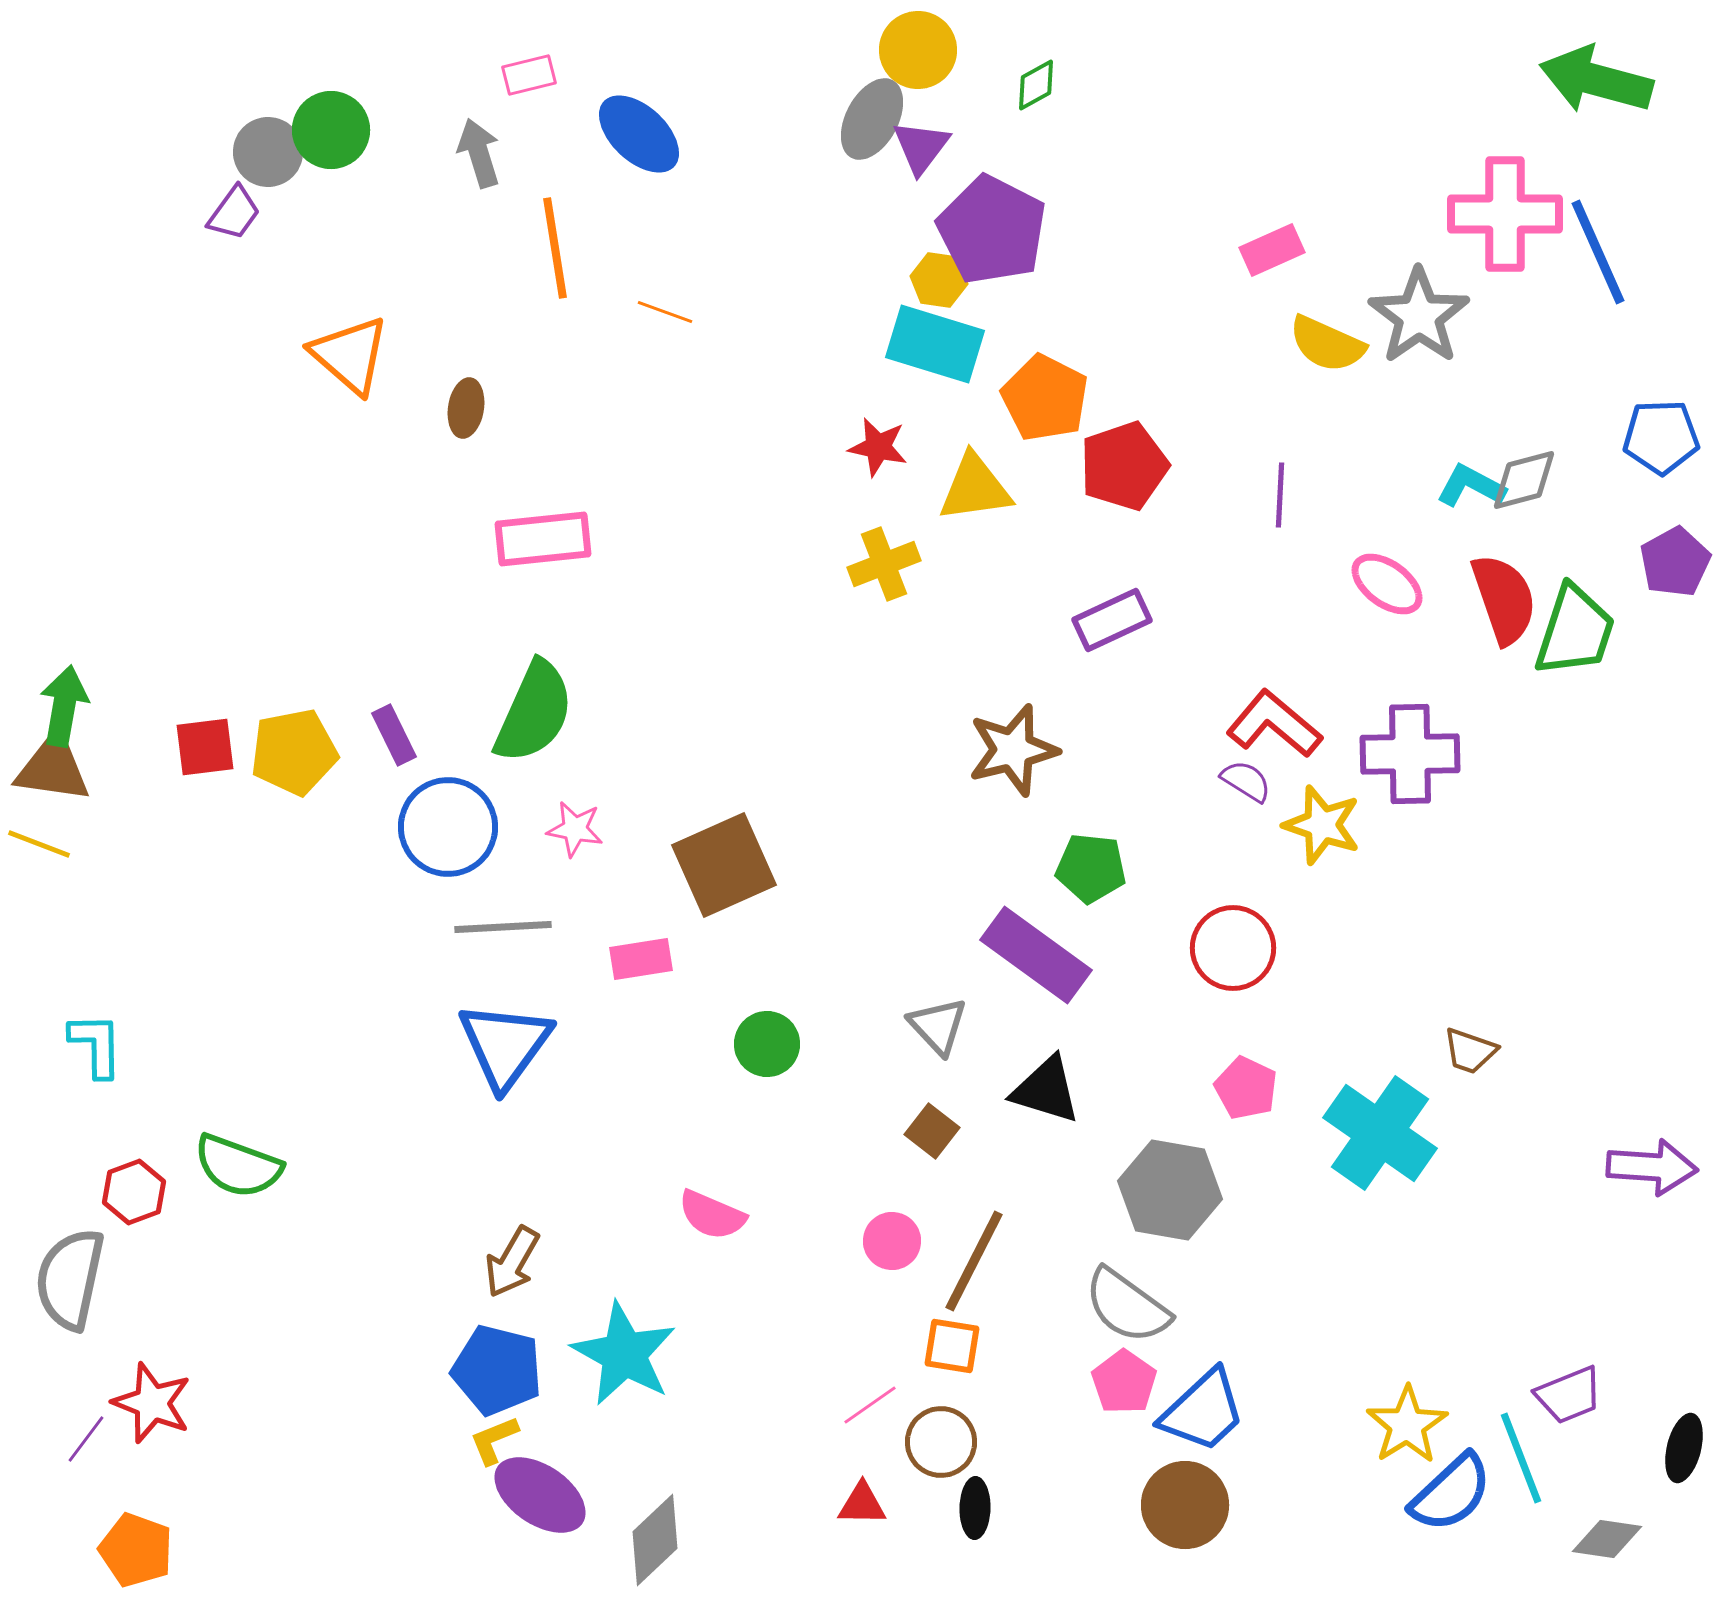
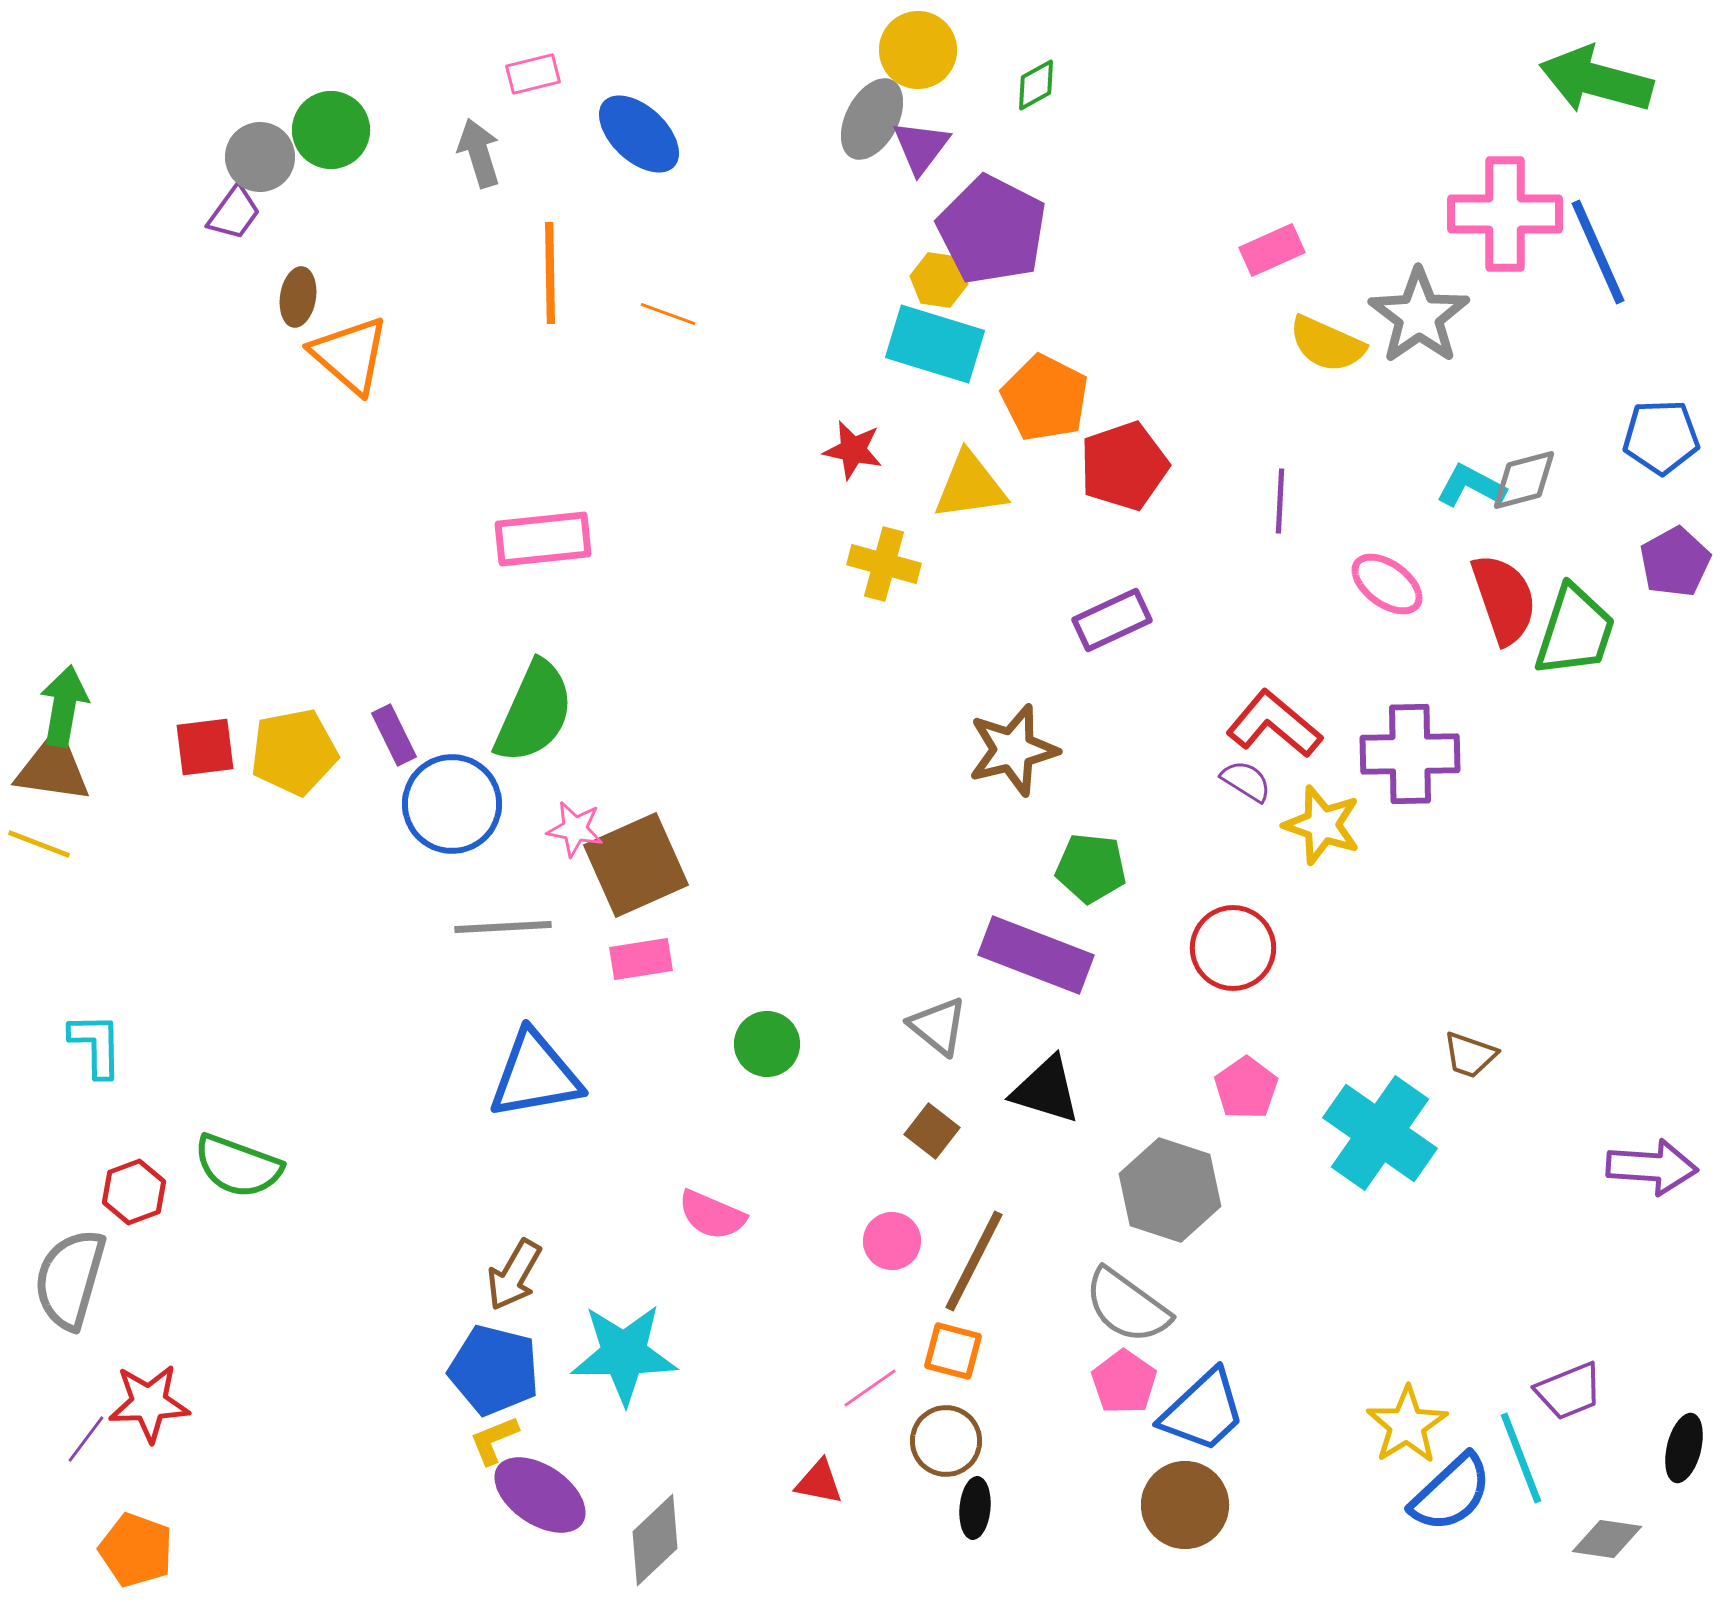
pink rectangle at (529, 75): moved 4 px right, 1 px up
gray circle at (268, 152): moved 8 px left, 5 px down
orange line at (555, 248): moved 5 px left, 25 px down; rotated 8 degrees clockwise
orange line at (665, 312): moved 3 px right, 2 px down
brown ellipse at (466, 408): moved 168 px left, 111 px up
red star at (878, 447): moved 25 px left, 3 px down
yellow triangle at (975, 488): moved 5 px left, 2 px up
purple line at (1280, 495): moved 6 px down
yellow cross at (884, 564): rotated 36 degrees clockwise
blue circle at (448, 827): moved 4 px right, 23 px up
brown square at (724, 865): moved 88 px left
purple rectangle at (1036, 955): rotated 15 degrees counterclockwise
gray triangle at (938, 1026): rotated 8 degrees counterclockwise
blue triangle at (505, 1045): moved 30 px right, 30 px down; rotated 44 degrees clockwise
brown trapezoid at (1470, 1051): moved 4 px down
pink pentagon at (1246, 1088): rotated 12 degrees clockwise
gray hexagon at (1170, 1190): rotated 8 degrees clockwise
brown arrow at (512, 1262): moved 2 px right, 13 px down
gray semicircle at (70, 1279): rotated 4 degrees clockwise
orange square at (952, 1346): moved 1 px right, 5 px down; rotated 6 degrees clockwise
cyan star at (624, 1354): rotated 29 degrees counterclockwise
blue pentagon at (497, 1370): moved 3 px left
purple trapezoid at (1569, 1395): moved 4 px up
red star at (152, 1403): moved 3 px left; rotated 24 degrees counterclockwise
pink line at (870, 1405): moved 17 px up
brown circle at (941, 1442): moved 5 px right, 1 px up
red triangle at (862, 1504): moved 43 px left, 22 px up; rotated 10 degrees clockwise
black ellipse at (975, 1508): rotated 4 degrees clockwise
